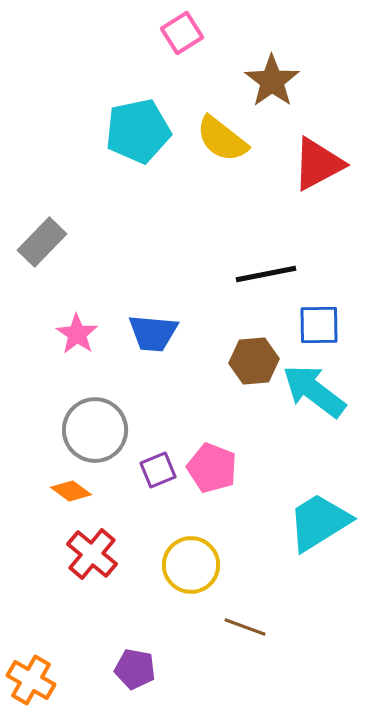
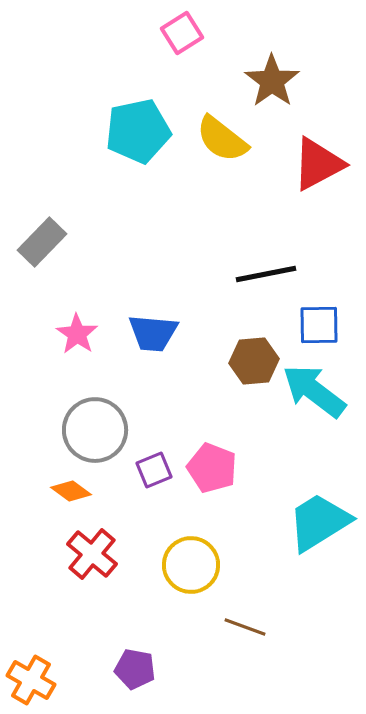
purple square: moved 4 px left
